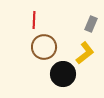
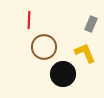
red line: moved 5 px left
yellow L-shape: rotated 75 degrees counterclockwise
